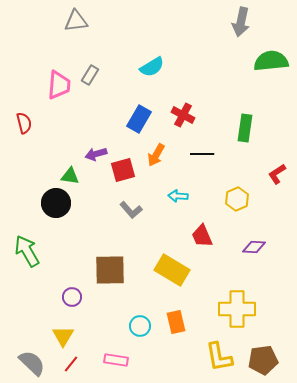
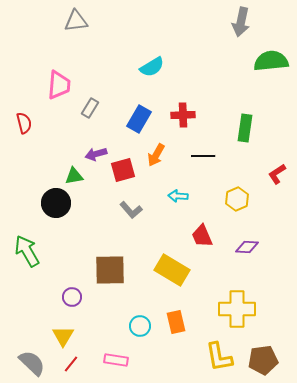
gray rectangle: moved 33 px down
red cross: rotated 30 degrees counterclockwise
black line: moved 1 px right, 2 px down
green triangle: moved 4 px right; rotated 18 degrees counterclockwise
purple diamond: moved 7 px left
